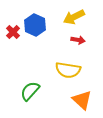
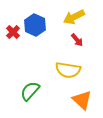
red arrow: moved 1 px left; rotated 40 degrees clockwise
